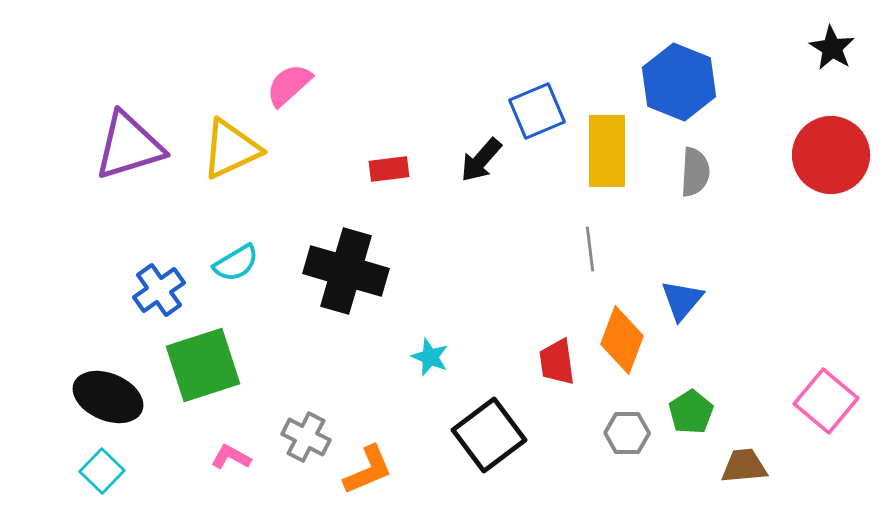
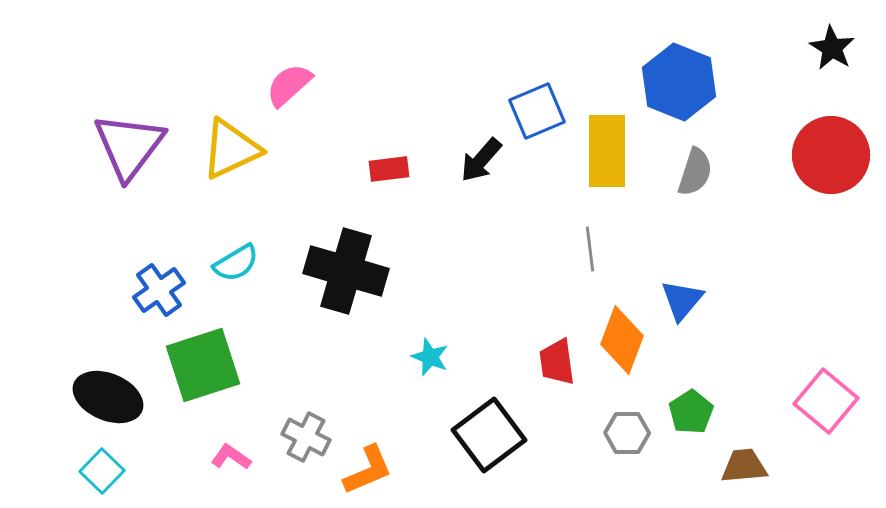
purple triangle: rotated 36 degrees counterclockwise
gray semicircle: rotated 15 degrees clockwise
pink L-shape: rotated 6 degrees clockwise
